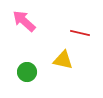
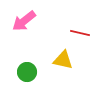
pink arrow: rotated 80 degrees counterclockwise
